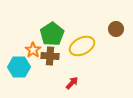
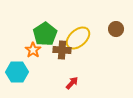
green pentagon: moved 7 px left
yellow ellipse: moved 4 px left, 8 px up; rotated 15 degrees counterclockwise
brown cross: moved 12 px right, 6 px up
cyan hexagon: moved 2 px left, 5 px down
